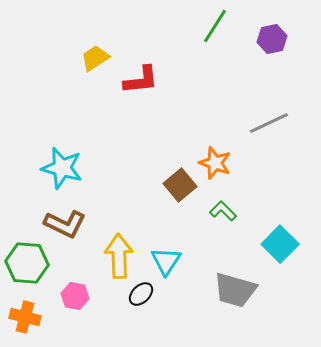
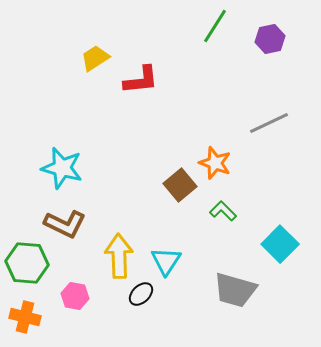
purple hexagon: moved 2 px left
